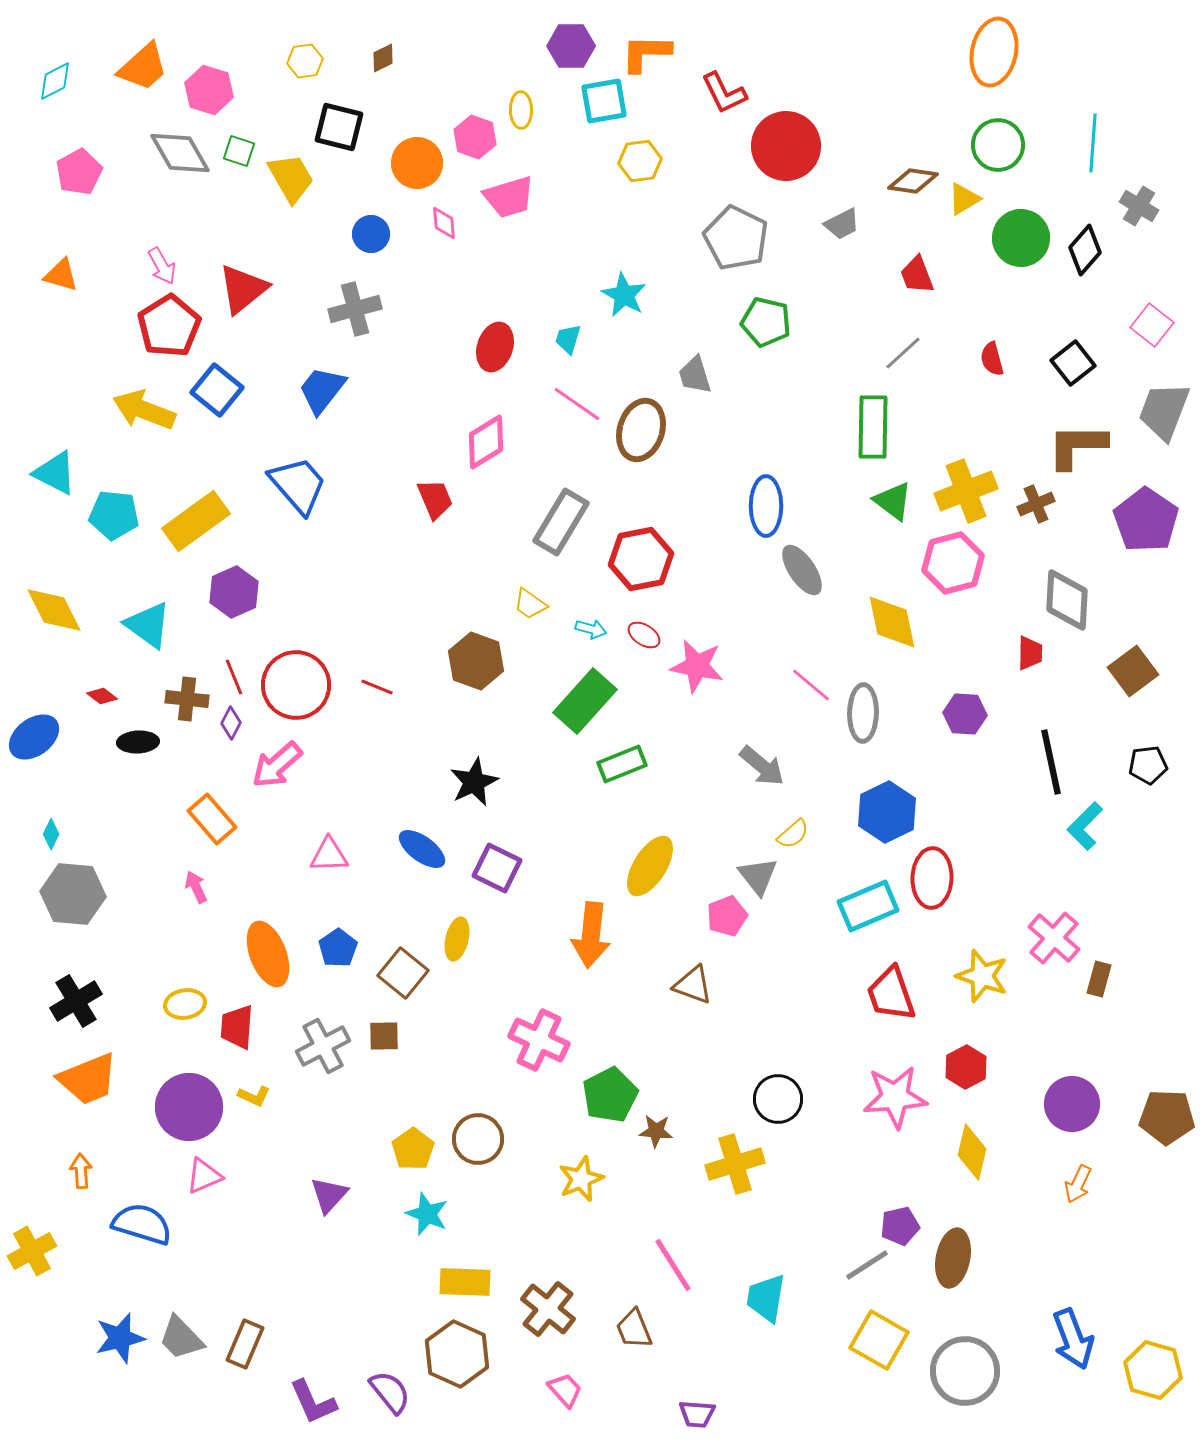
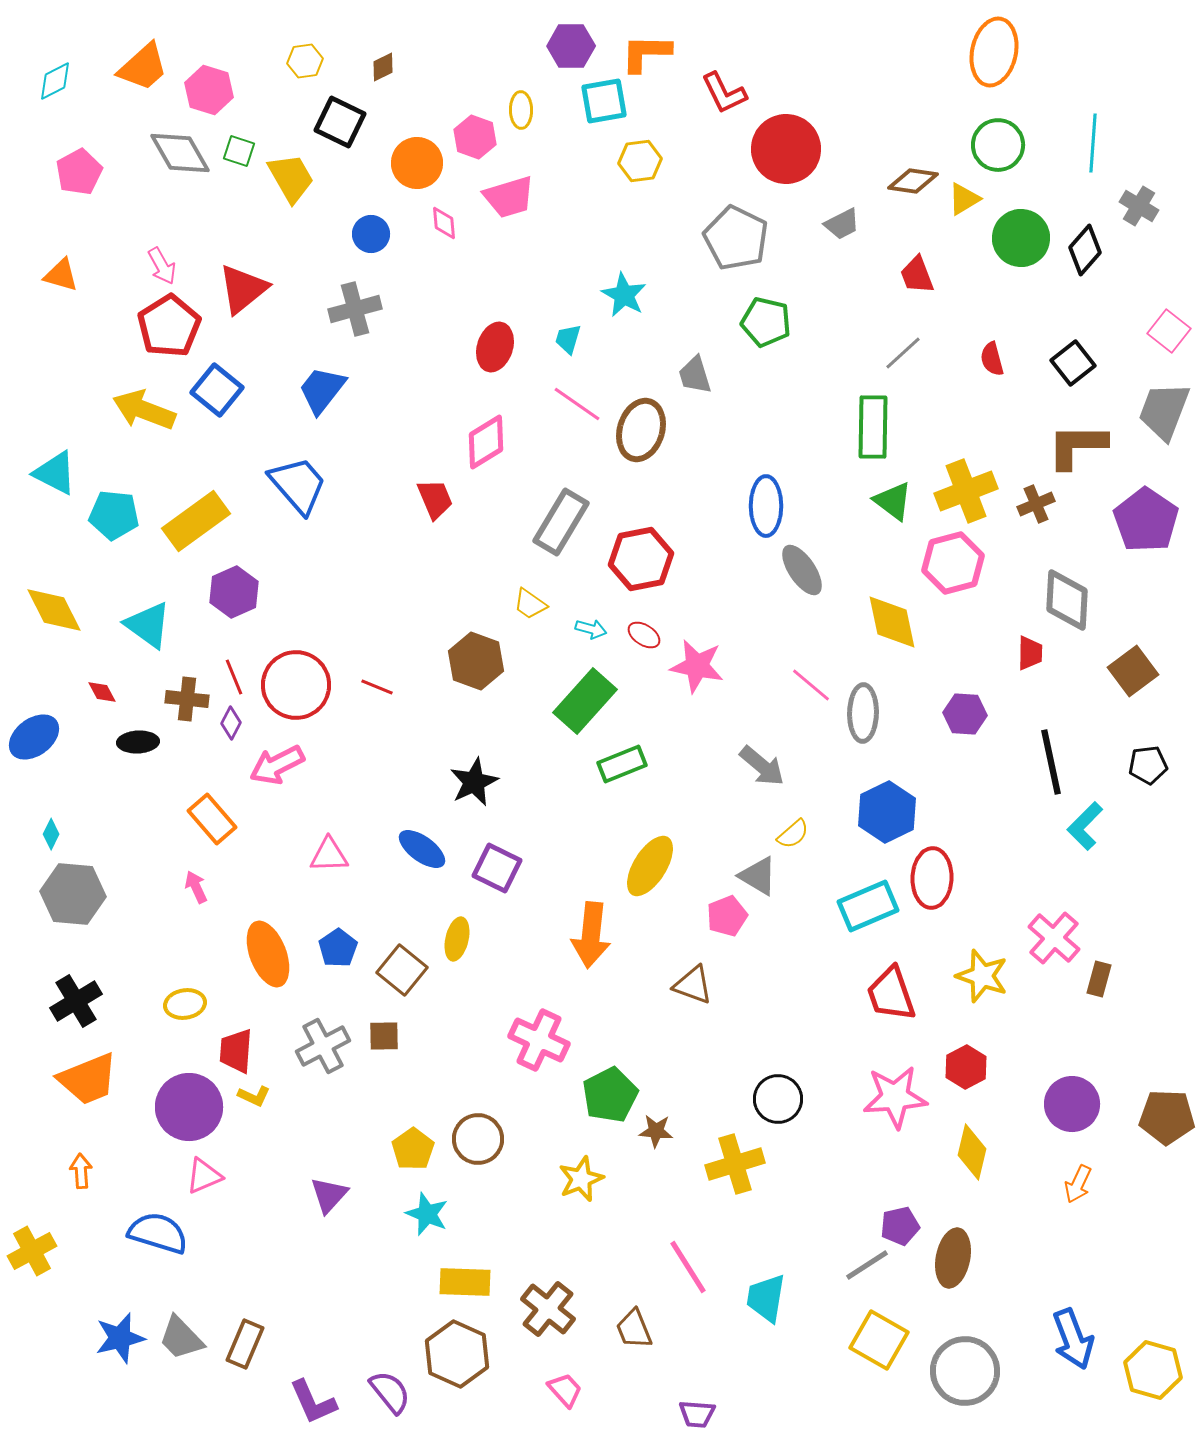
brown diamond at (383, 58): moved 9 px down
black square at (339, 127): moved 1 px right, 5 px up; rotated 12 degrees clockwise
red circle at (786, 146): moved 3 px down
pink square at (1152, 325): moved 17 px right, 6 px down
red diamond at (102, 696): moved 4 px up; rotated 24 degrees clockwise
pink arrow at (277, 765): rotated 14 degrees clockwise
gray triangle at (758, 876): rotated 21 degrees counterclockwise
brown square at (403, 973): moved 1 px left, 3 px up
red trapezoid at (237, 1027): moved 1 px left, 24 px down
blue semicircle at (142, 1224): moved 16 px right, 9 px down
pink line at (673, 1265): moved 15 px right, 2 px down
